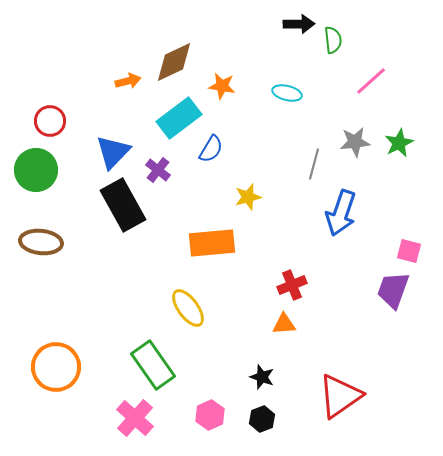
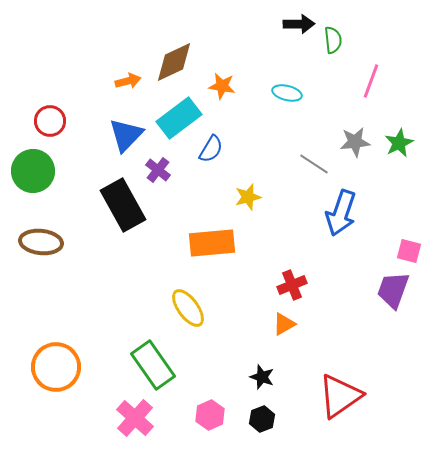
pink line: rotated 28 degrees counterclockwise
blue triangle: moved 13 px right, 17 px up
gray line: rotated 72 degrees counterclockwise
green circle: moved 3 px left, 1 px down
orange triangle: rotated 25 degrees counterclockwise
